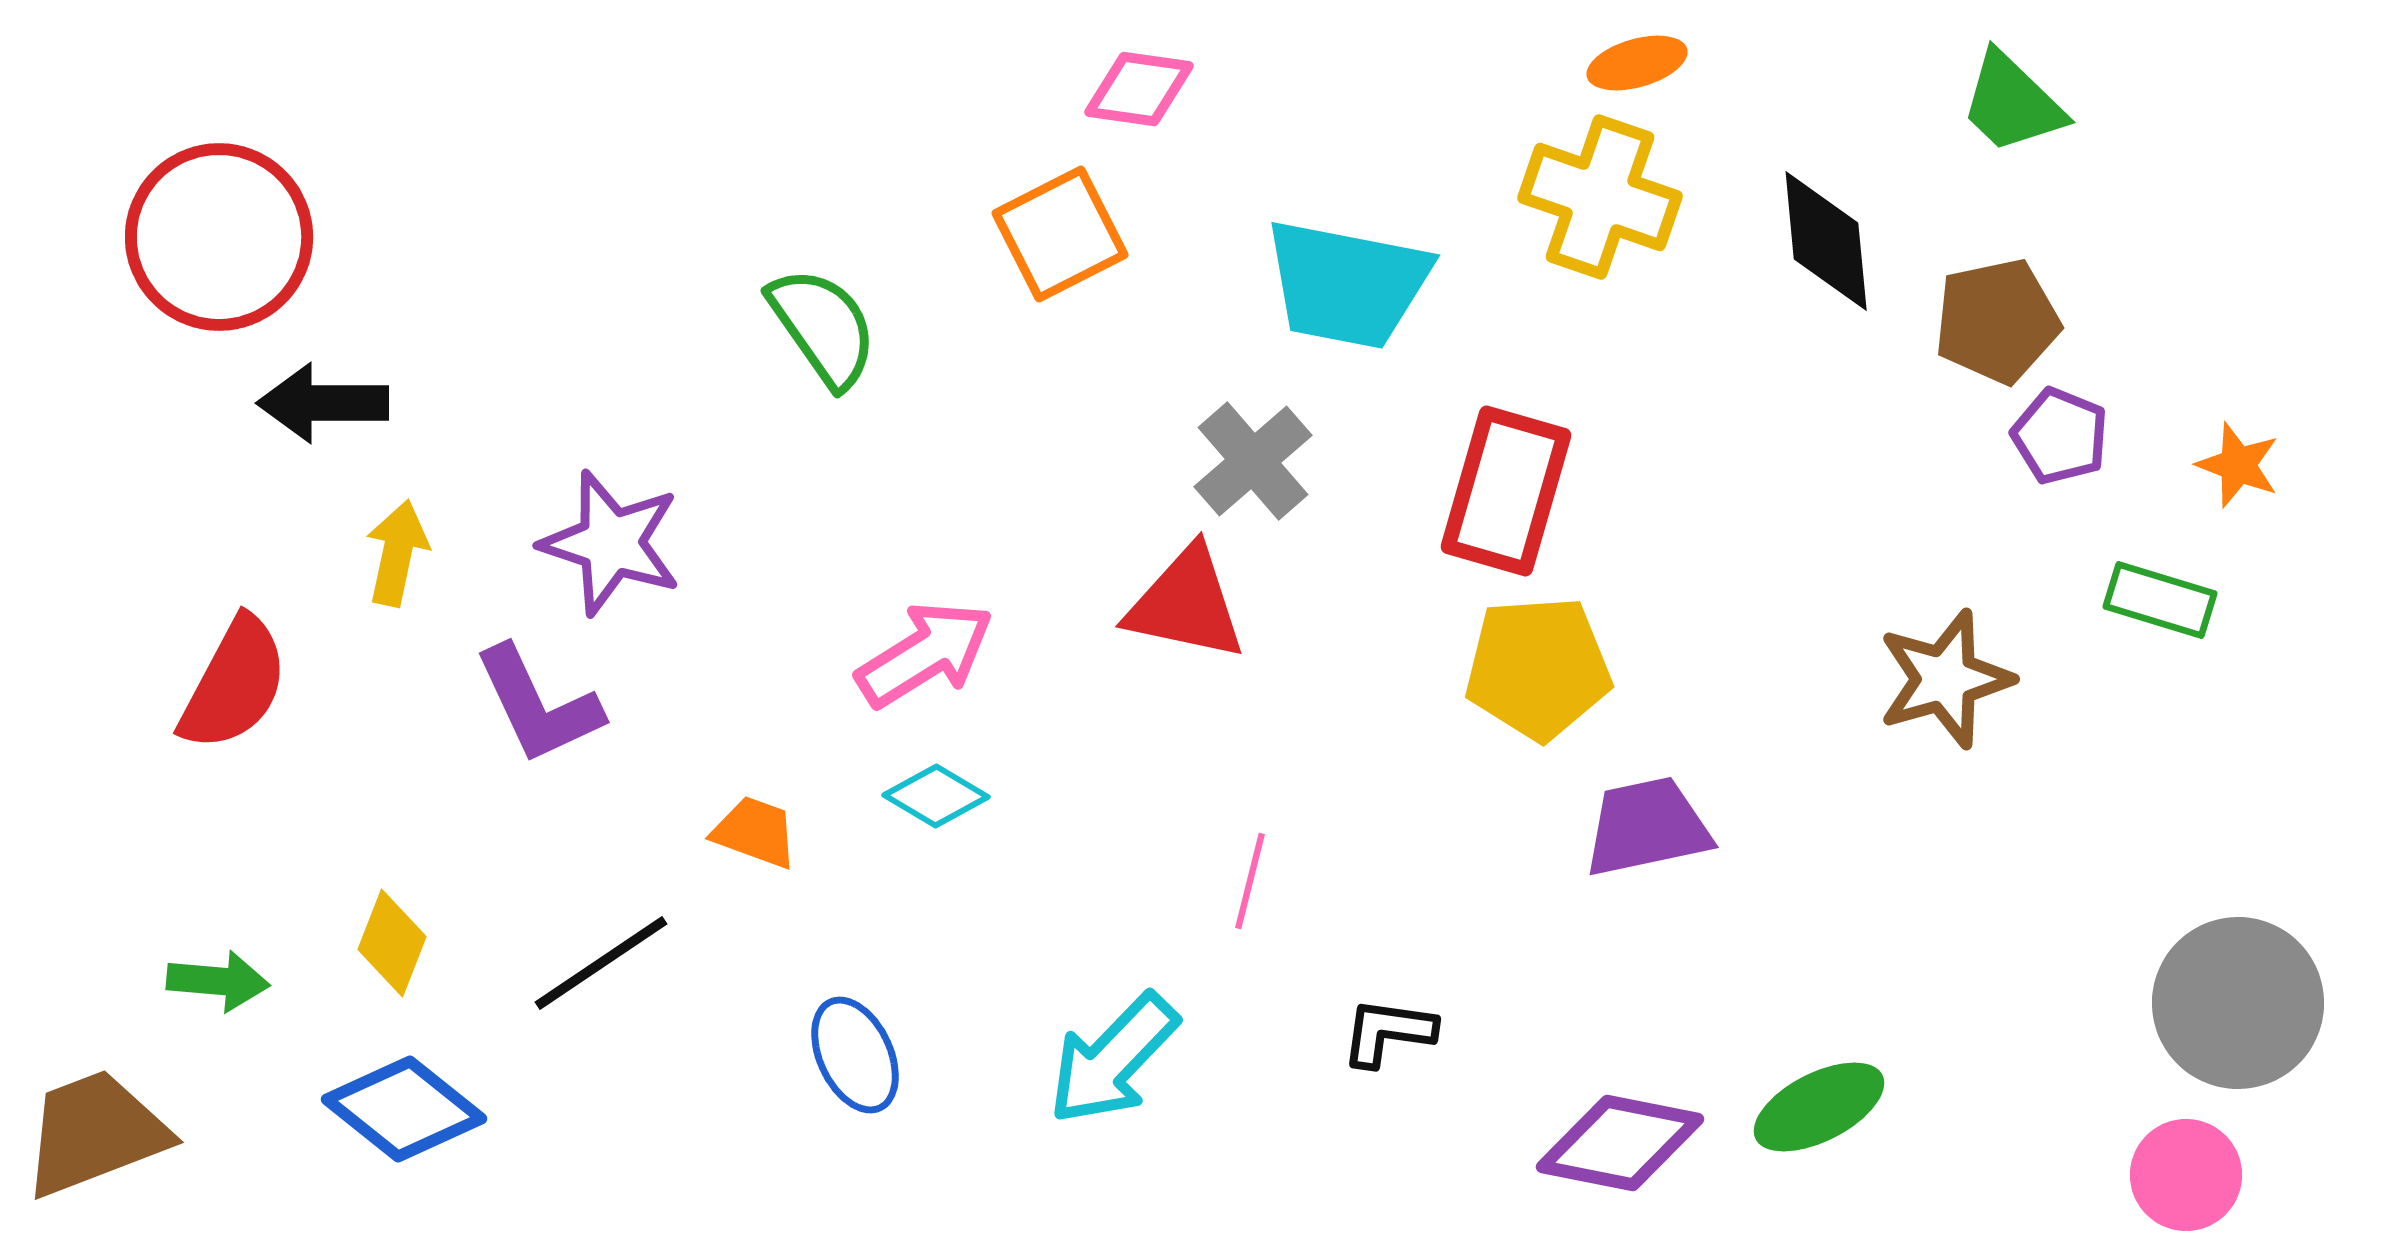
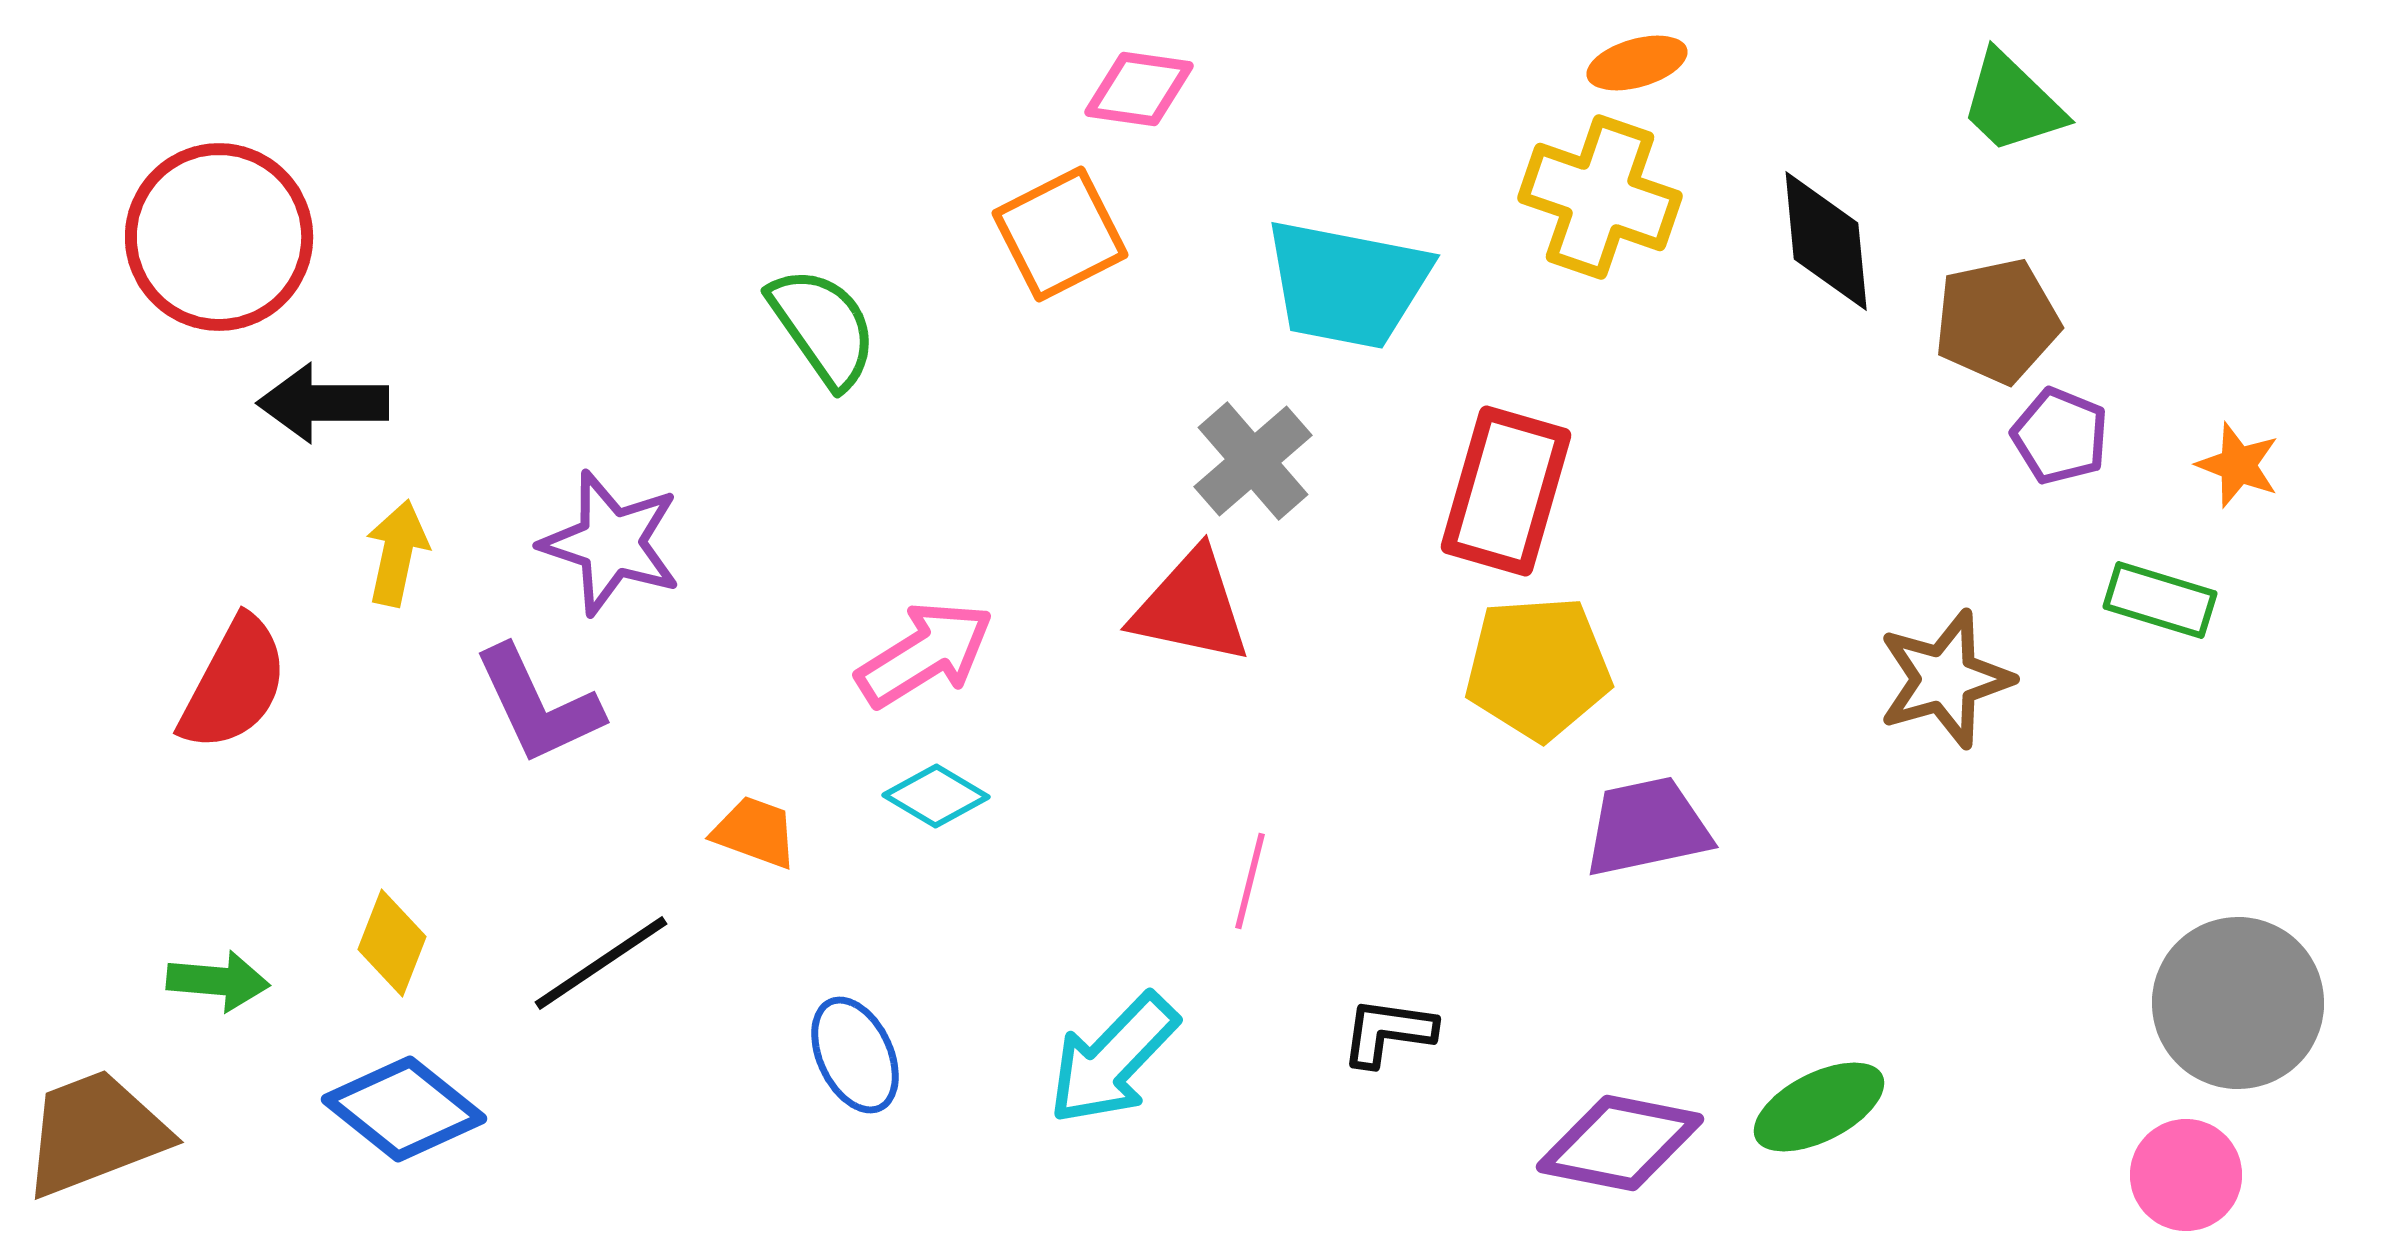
red triangle: moved 5 px right, 3 px down
